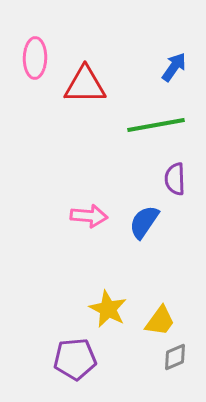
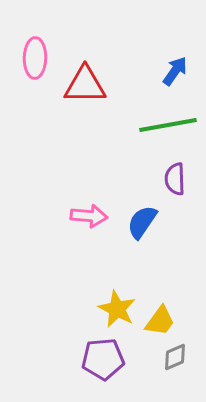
blue arrow: moved 1 px right, 4 px down
green line: moved 12 px right
blue semicircle: moved 2 px left
yellow star: moved 9 px right
purple pentagon: moved 28 px right
